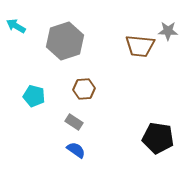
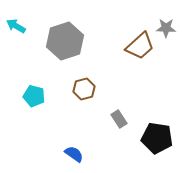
gray star: moved 2 px left, 3 px up
brown trapezoid: rotated 48 degrees counterclockwise
brown hexagon: rotated 10 degrees counterclockwise
gray rectangle: moved 45 px right, 3 px up; rotated 24 degrees clockwise
black pentagon: moved 1 px left
blue semicircle: moved 2 px left, 4 px down
